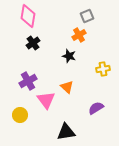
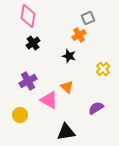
gray square: moved 1 px right, 2 px down
yellow cross: rotated 32 degrees counterclockwise
pink triangle: moved 3 px right; rotated 24 degrees counterclockwise
